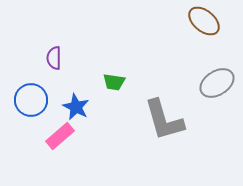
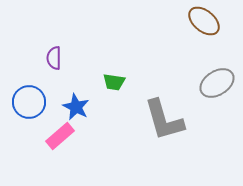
blue circle: moved 2 px left, 2 px down
